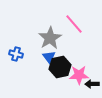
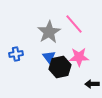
gray star: moved 1 px left, 6 px up
blue cross: rotated 24 degrees counterclockwise
pink star: moved 18 px up
